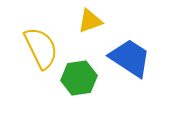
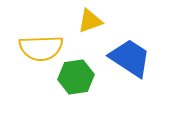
yellow semicircle: rotated 114 degrees clockwise
green hexagon: moved 3 px left, 1 px up
